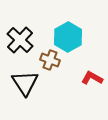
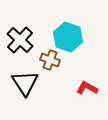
cyan hexagon: rotated 12 degrees counterclockwise
red L-shape: moved 5 px left, 10 px down
